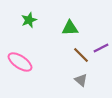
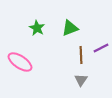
green star: moved 8 px right, 8 px down; rotated 21 degrees counterclockwise
green triangle: rotated 18 degrees counterclockwise
brown line: rotated 42 degrees clockwise
gray triangle: rotated 24 degrees clockwise
